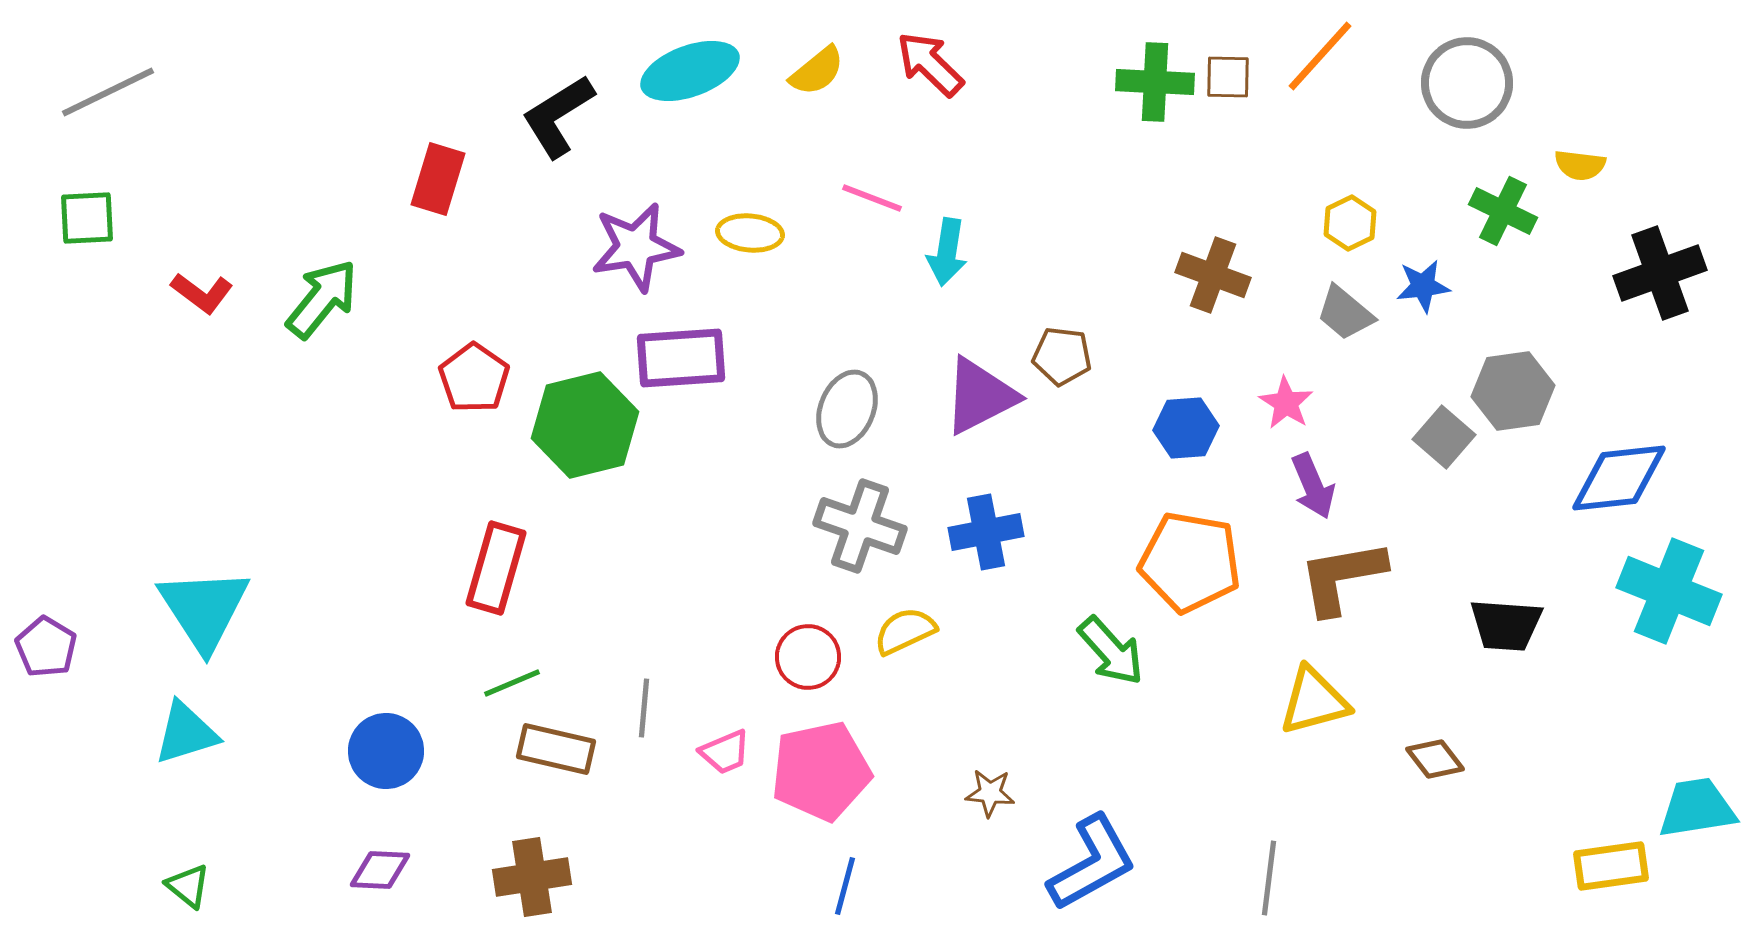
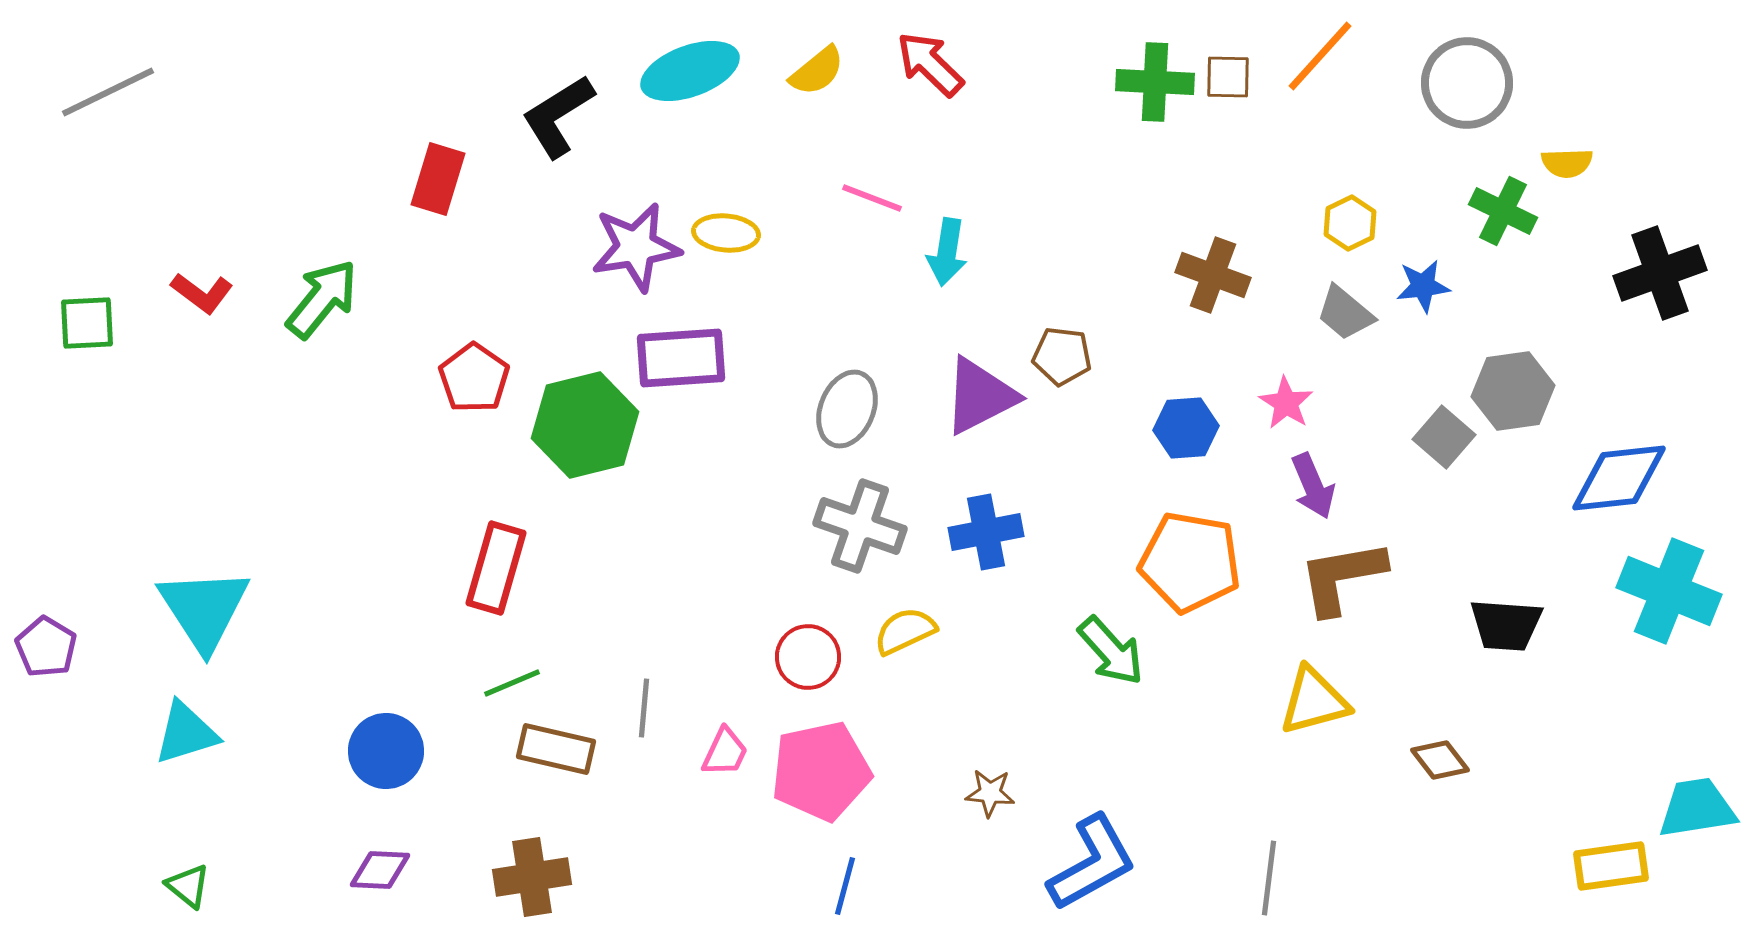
yellow semicircle at (1580, 165): moved 13 px left, 2 px up; rotated 9 degrees counterclockwise
green square at (87, 218): moved 105 px down
yellow ellipse at (750, 233): moved 24 px left
pink trapezoid at (725, 752): rotated 42 degrees counterclockwise
brown diamond at (1435, 759): moved 5 px right, 1 px down
